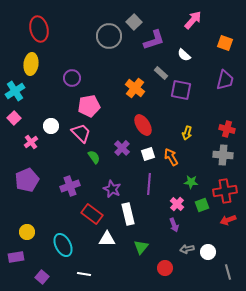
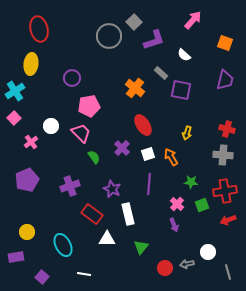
gray arrow at (187, 249): moved 15 px down
